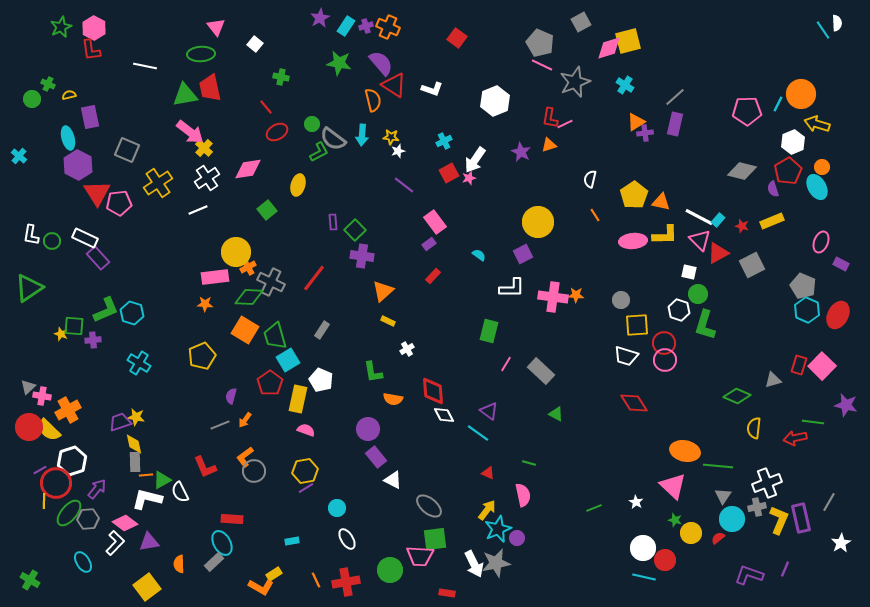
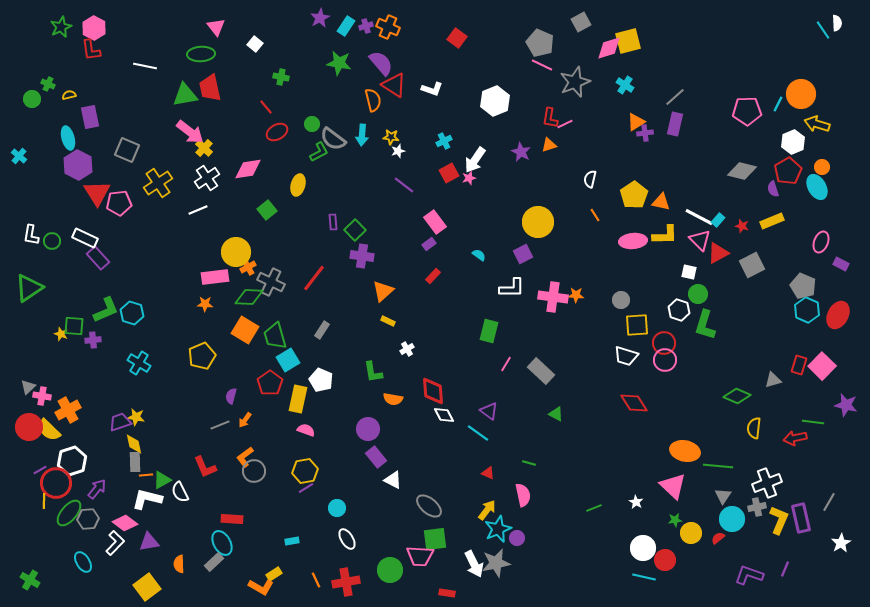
green star at (675, 520): rotated 24 degrees counterclockwise
